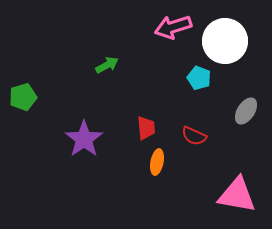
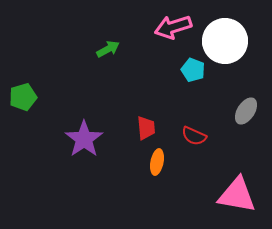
green arrow: moved 1 px right, 16 px up
cyan pentagon: moved 6 px left, 8 px up
